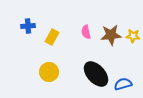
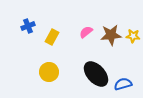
blue cross: rotated 16 degrees counterclockwise
pink semicircle: rotated 64 degrees clockwise
